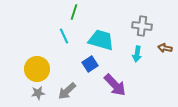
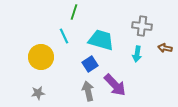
yellow circle: moved 4 px right, 12 px up
gray arrow: moved 21 px right; rotated 120 degrees clockwise
